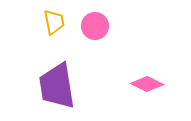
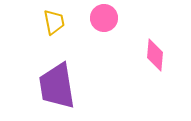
pink circle: moved 9 px right, 8 px up
pink diamond: moved 8 px right, 29 px up; rotated 68 degrees clockwise
